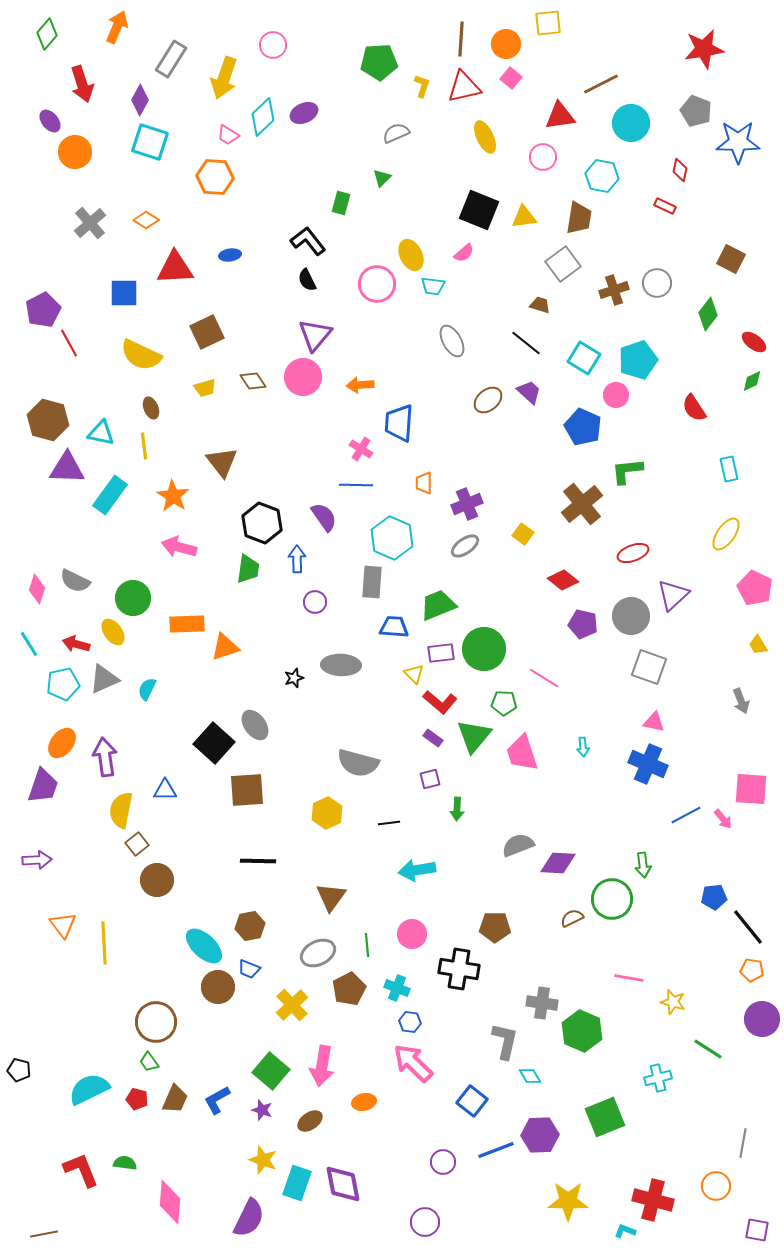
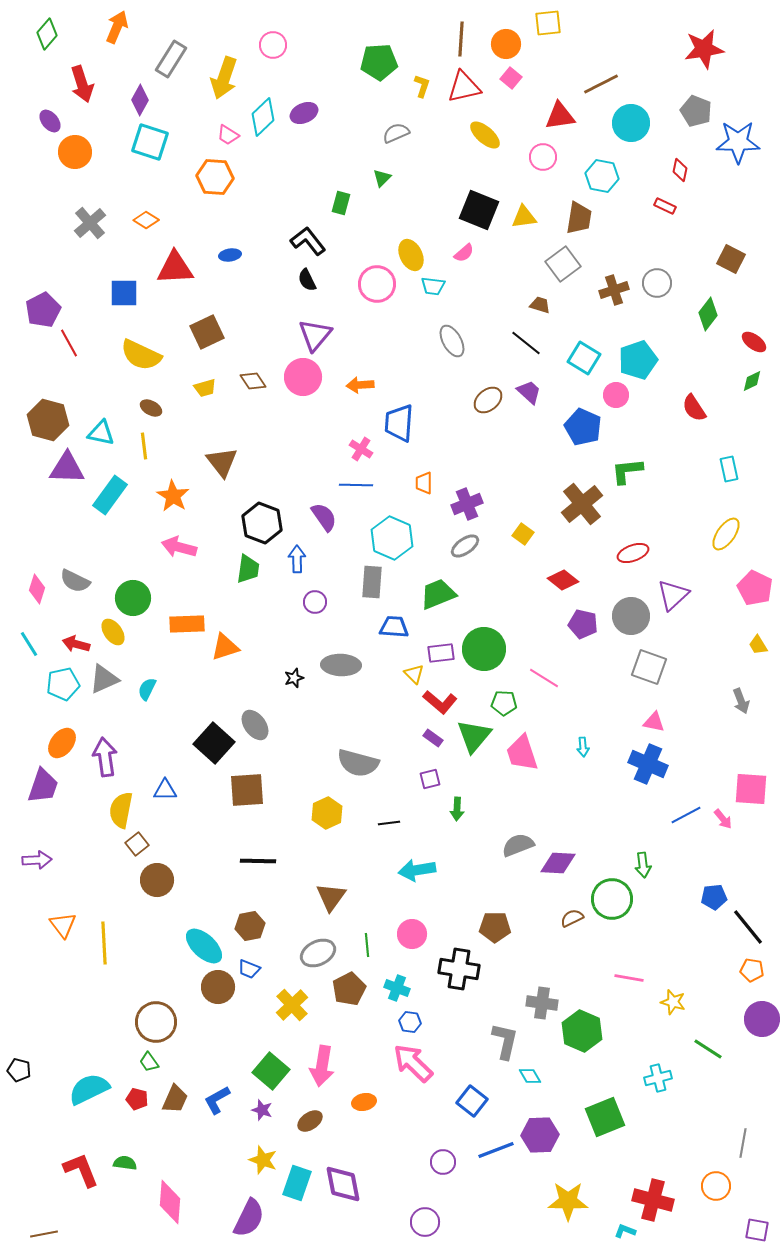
yellow ellipse at (485, 137): moved 2 px up; rotated 24 degrees counterclockwise
brown ellipse at (151, 408): rotated 40 degrees counterclockwise
green trapezoid at (438, 605): moved 11 px up
